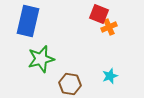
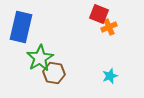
blue rectangle: moved 7 px left, 6 px down
green star: moved 1 px left, 1 px up; rotated 16 degrees counterclockwise
brown hexagon: moved 16 px left, 11 px up
